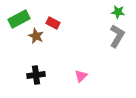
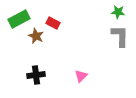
gray L-shape: moved 3 px right; rotated 30 degrees counterclockwise
